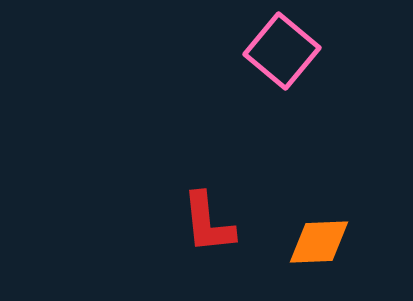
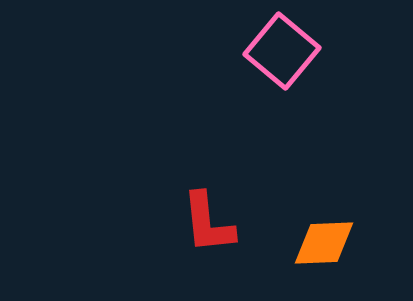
orange diamond: moved 5 px right, 1 px down
